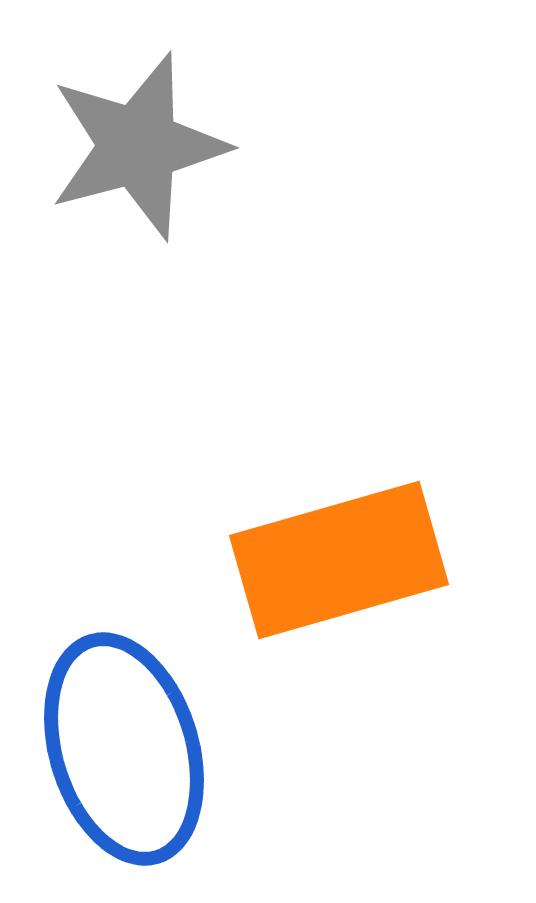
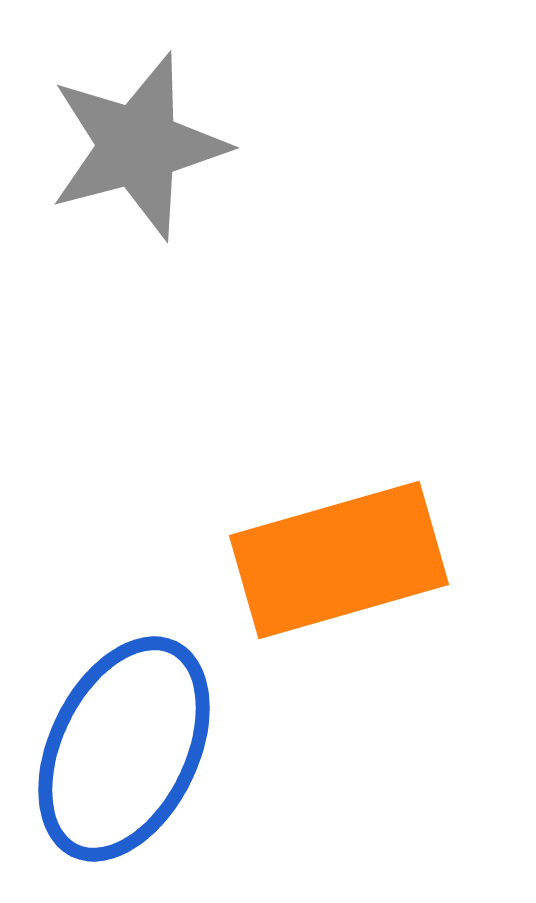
blue ellipse: rotated 43 degrees clockwise
